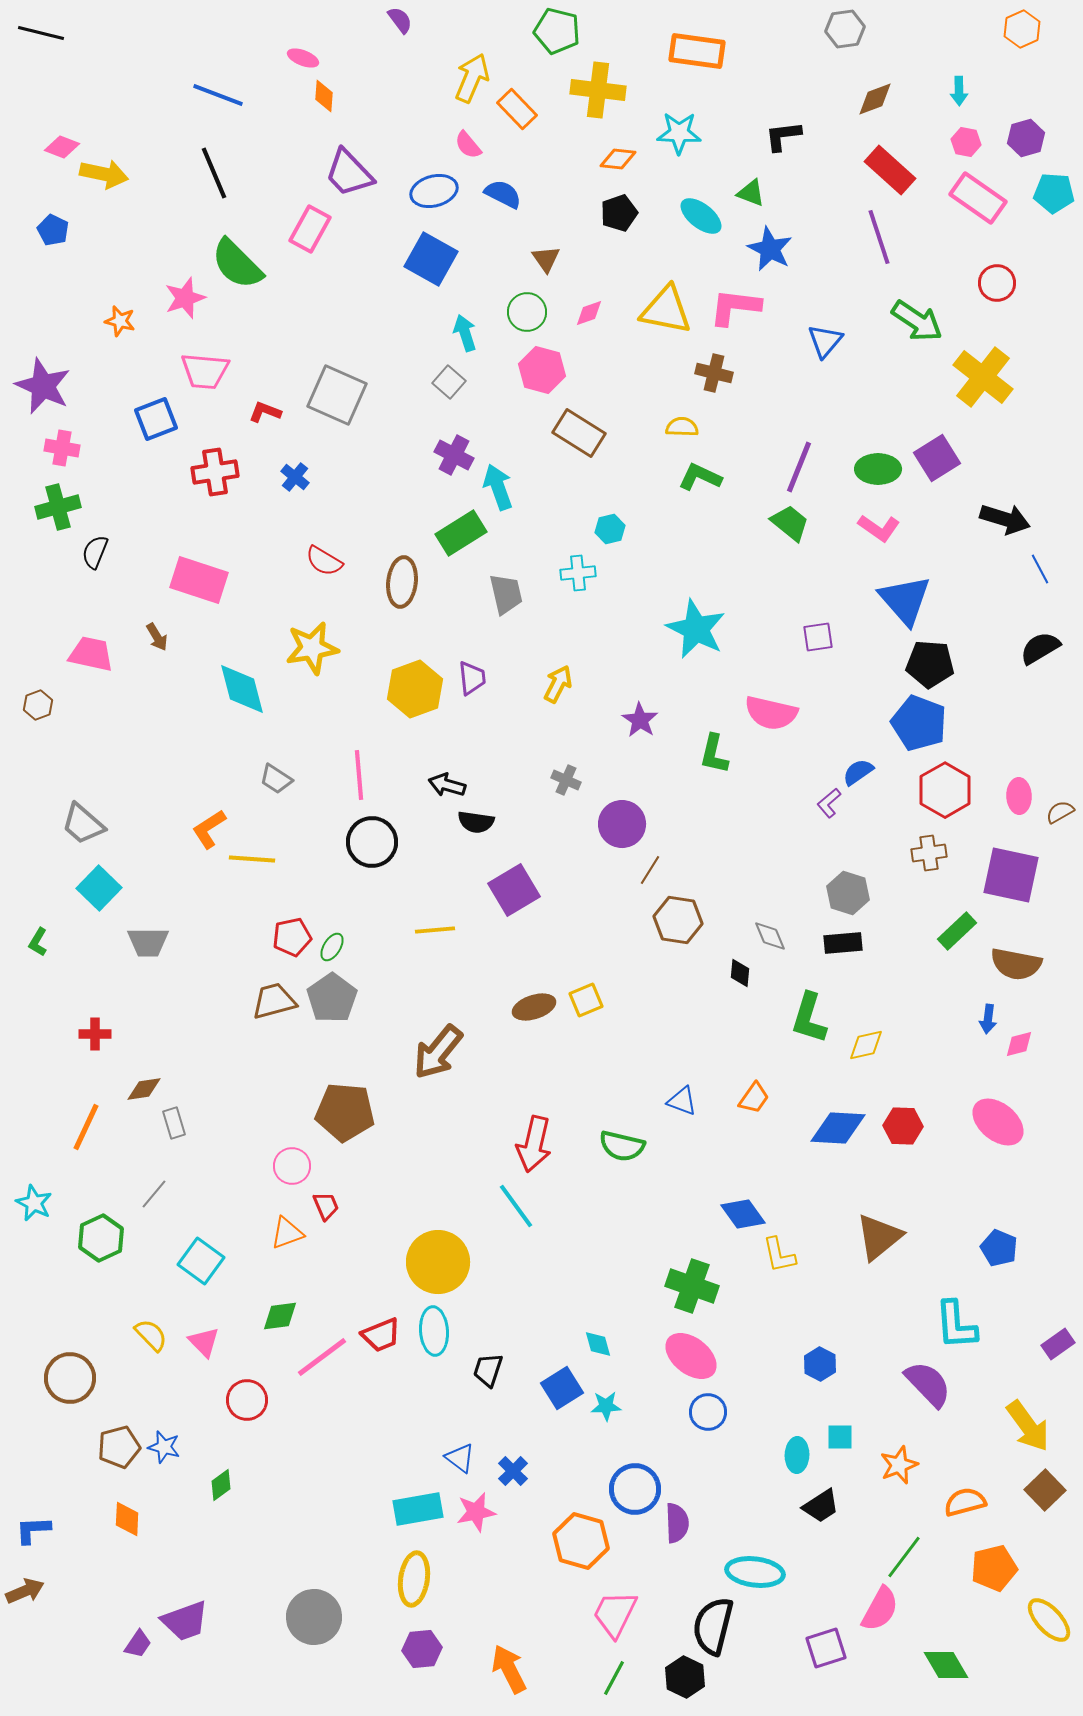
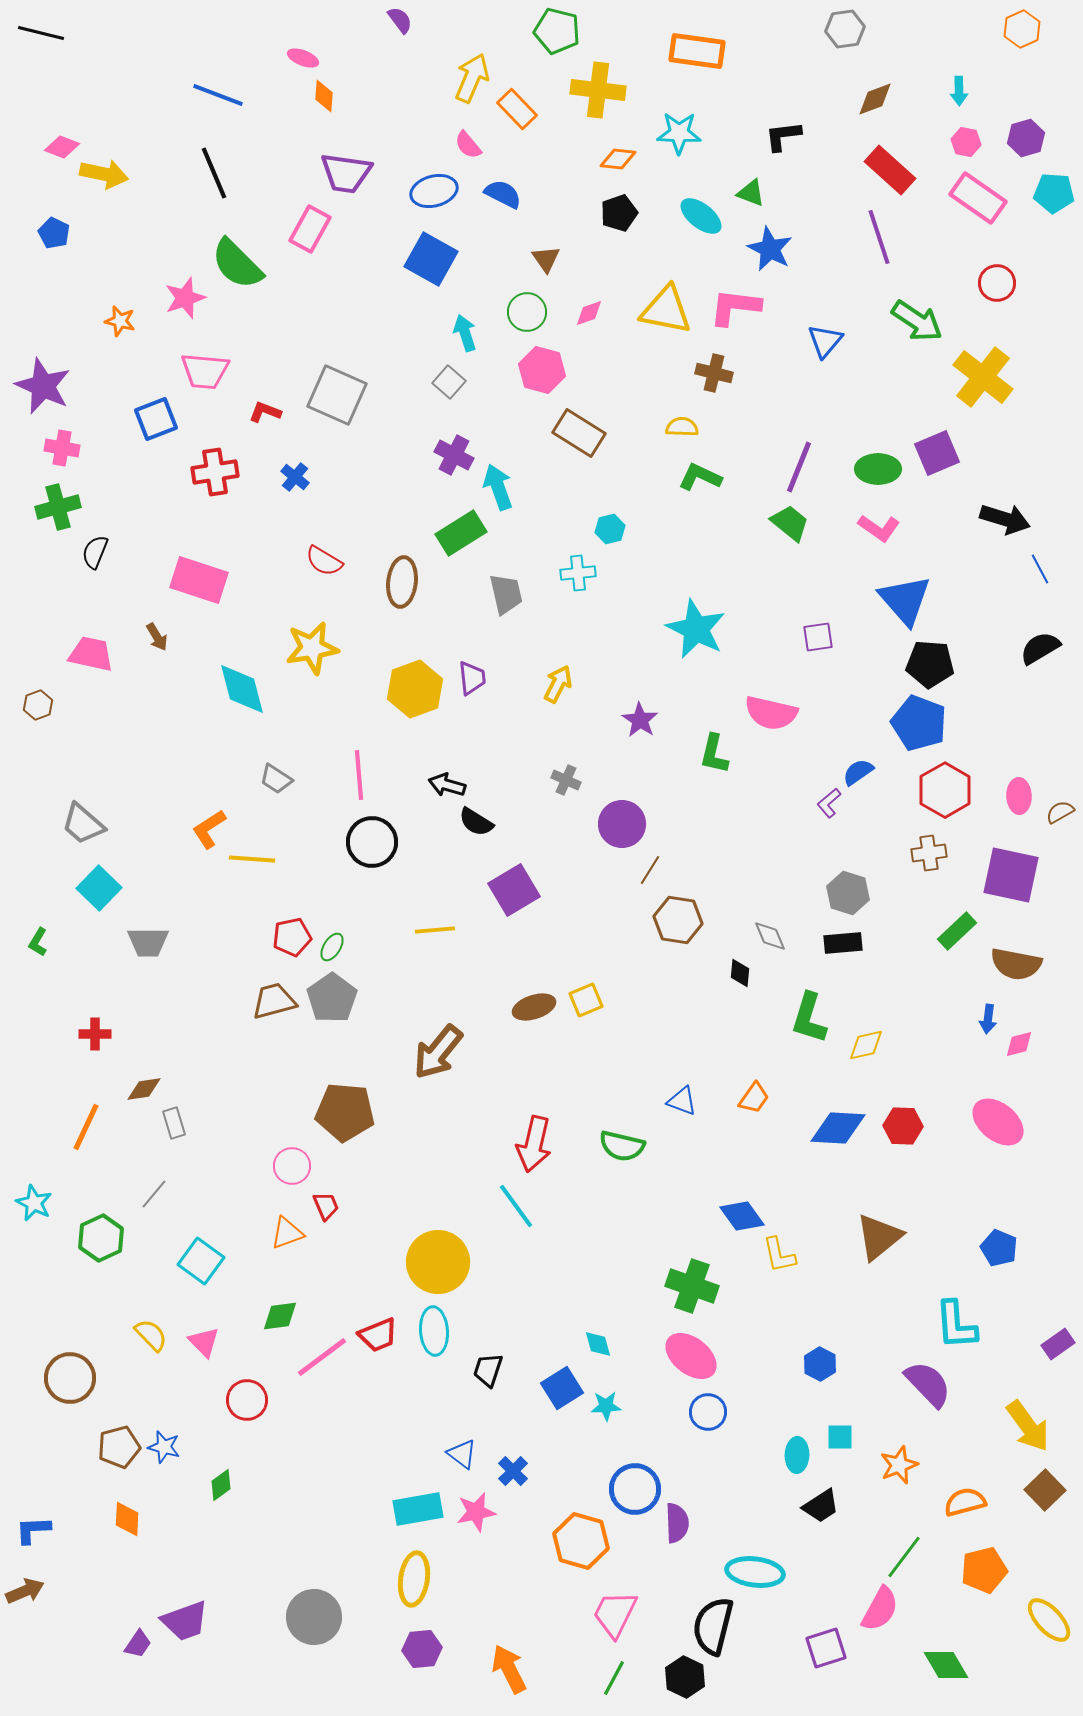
purple trapezoid at (349, 173): moved 3 px left; rotated 38 degrees counterclockwise
blue pentagon at (53, 230): moved 1 px right, 3 px down
purple square at (937, 458): moved 5 px up; rotated 9 degrees clockwise
black semicircle at (476, 822): rotated 24 degrees clockwise
blue diamond at (743, 1214): moved 1 px left, 2 px down
red trapezoid at (381, 1335): moved 3 px left
blue triangle at (460, 1458): moved 2 px right, 4 px up
orange pentagon at (994, 1568): moved 10 px left, 2 px down
